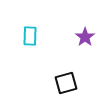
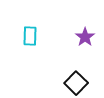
black square: moved 10 px right; rotated 30 degrees counterclockwise
